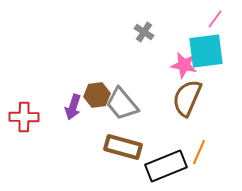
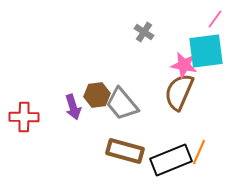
brown semicircle: moved 8 px left, 6 px up
purple arrow: rotated 35 degrees counterclockwise
brown rectangle: moved 2 px right, 4 px down
black rectangle: moved 5 px right, 6 px up
